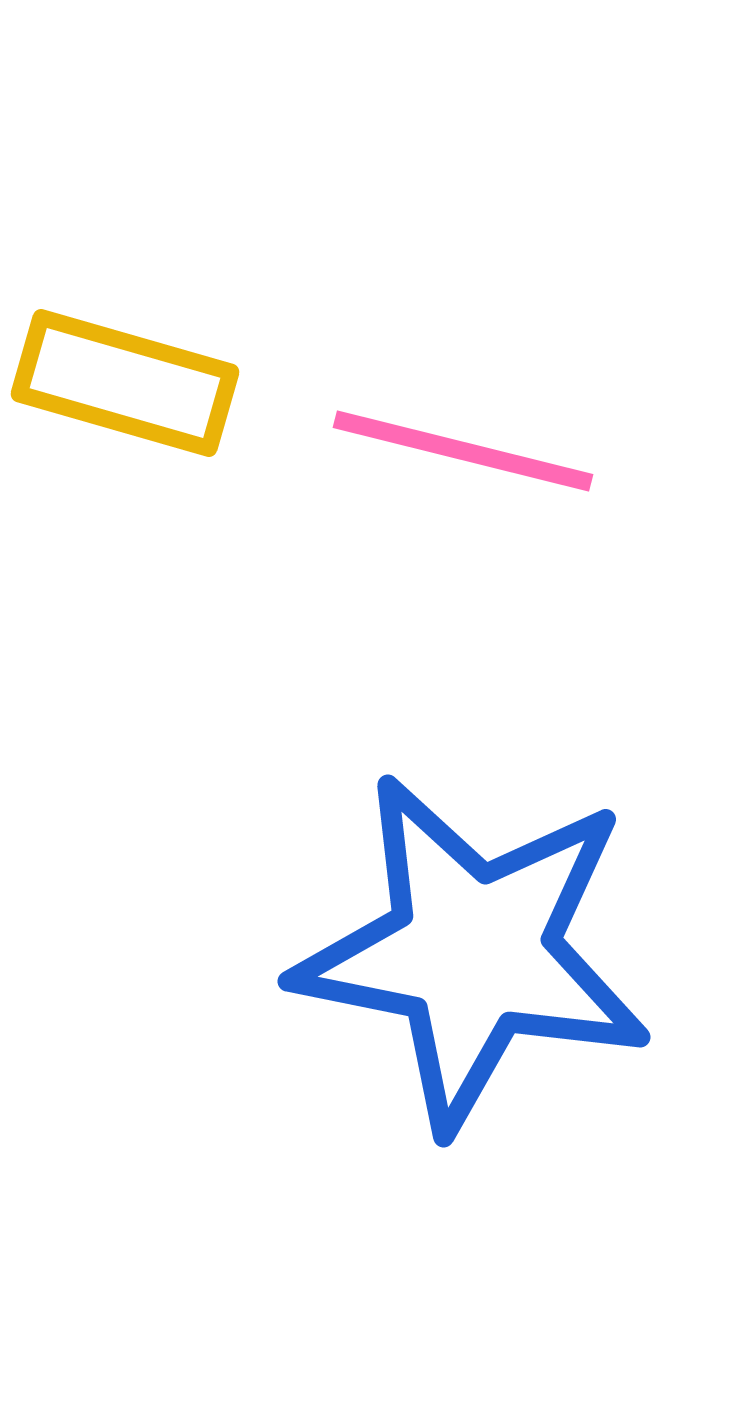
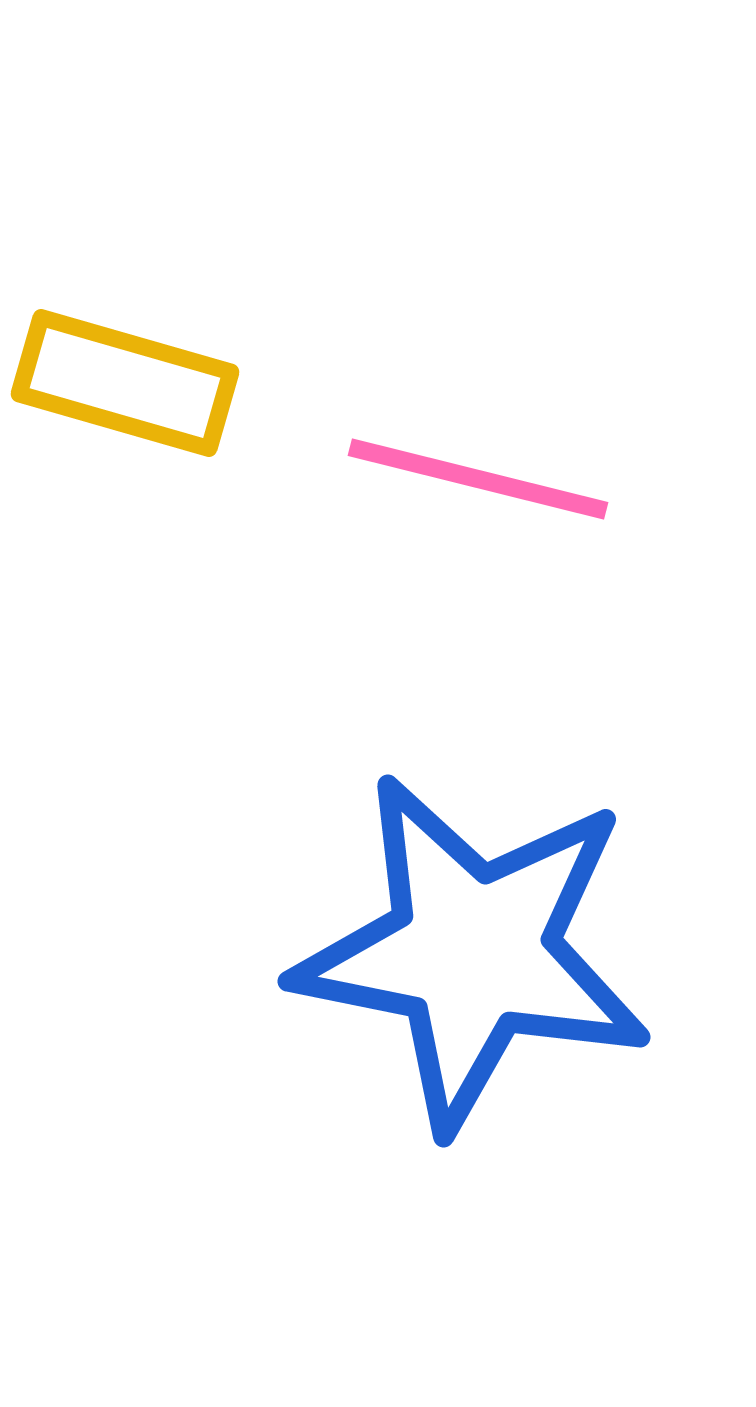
pink line: moved 15 px right, 28 px down
